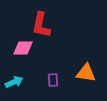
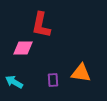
orange triangle: moved 5 px left
cyan arrow: rotated 126 degrees counterclockwise
